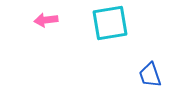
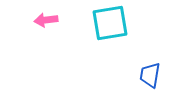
blue trapezoid: rotated 28 degrees clockwise
